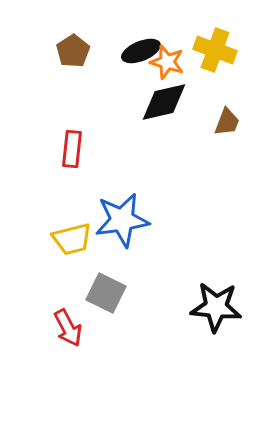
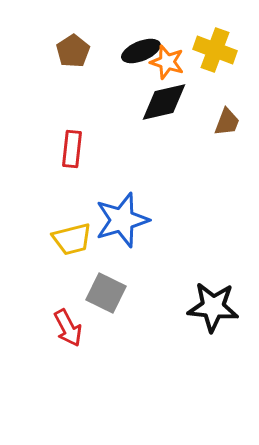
blue star: rotated 8 degrees counterclockwise
black star: moved 3 px left
